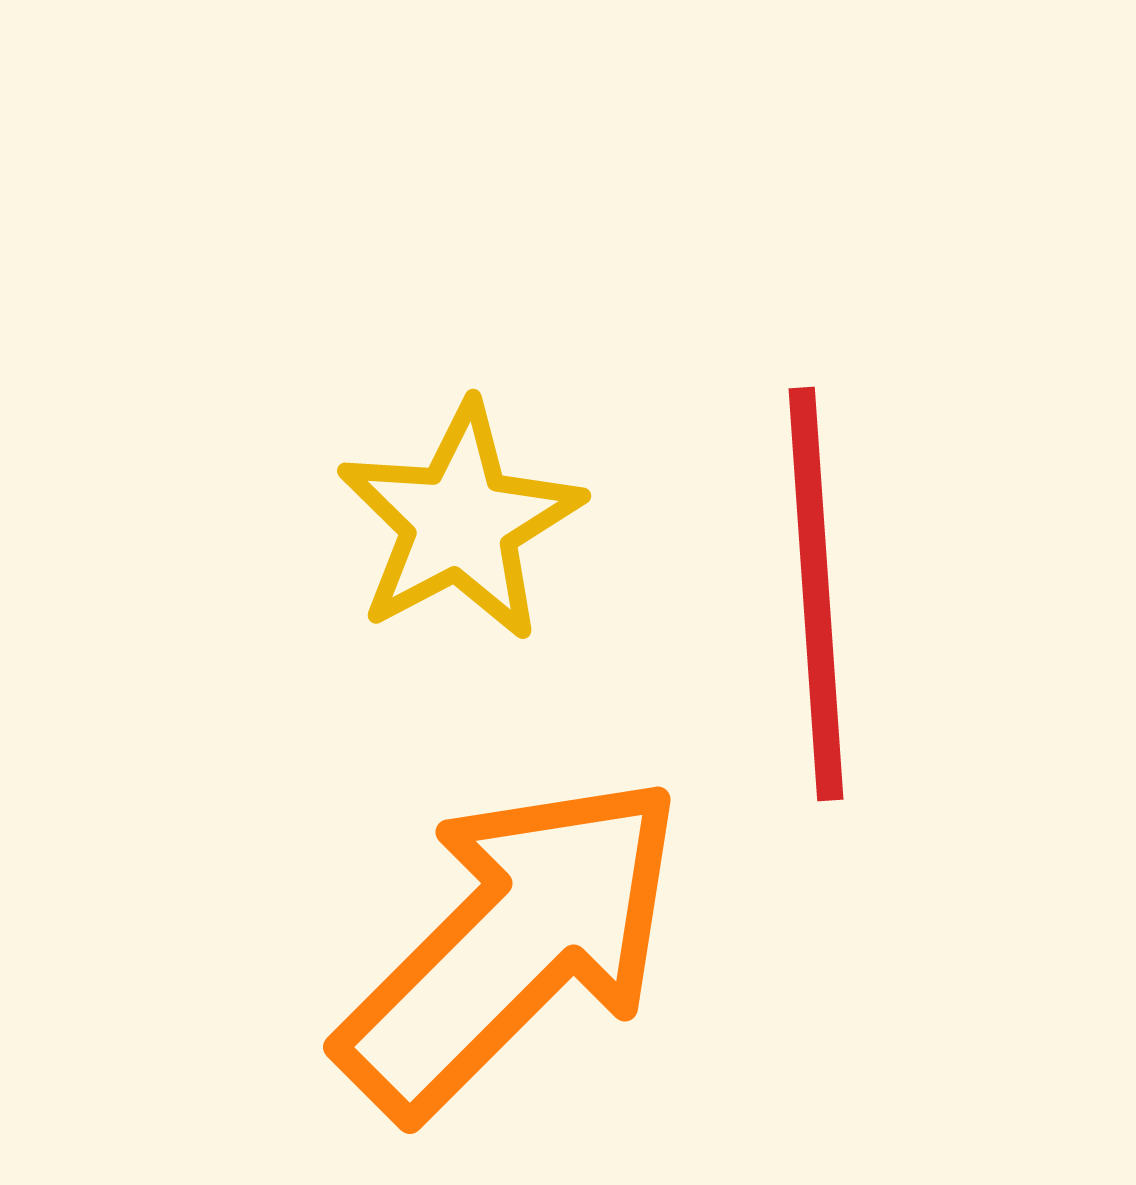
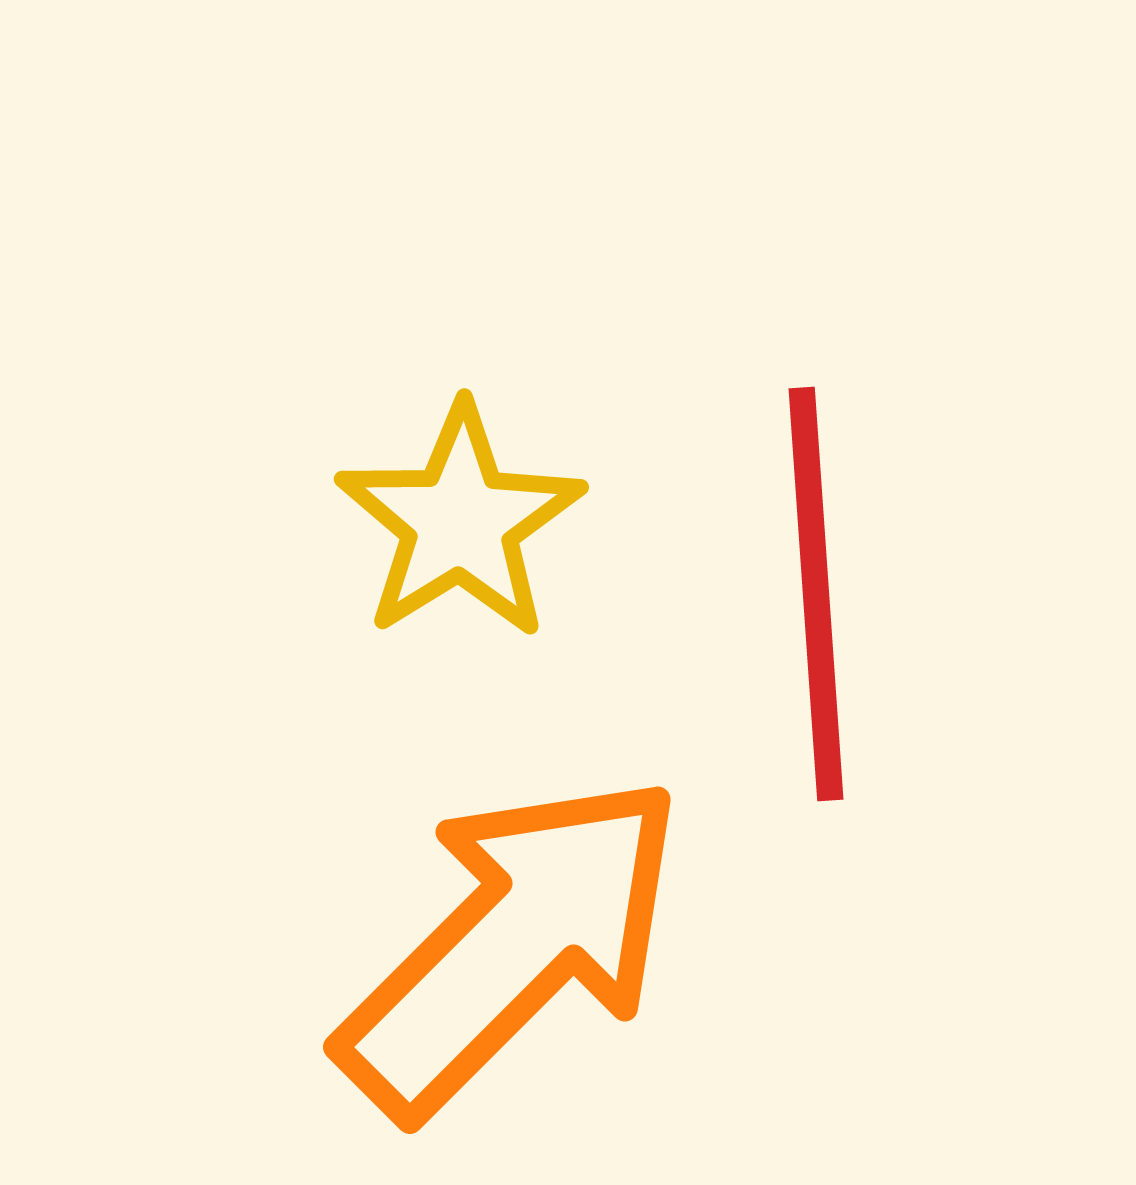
yellow star: rotated 4 degrees counterclockwise
